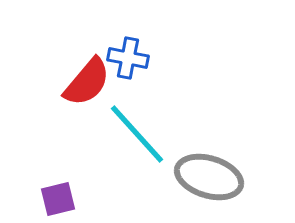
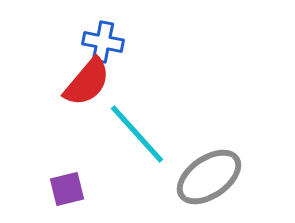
blue cross: moved 25 px left, 16 px up
gray ellipse: rotated 52 degrees counterclockwise
purple square: moved 9 px right, 10 px up
